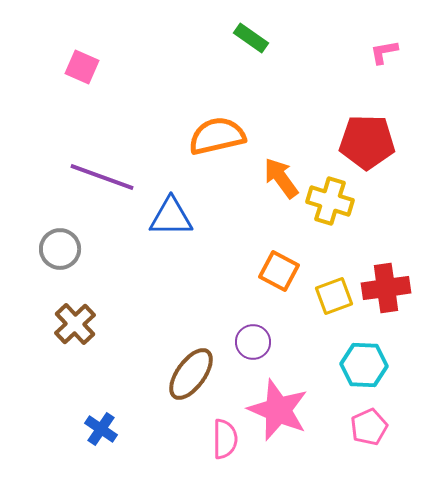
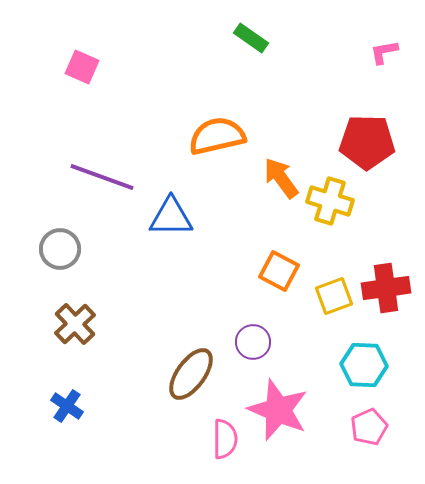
blue cross: moved 34 px left, 23 px up
